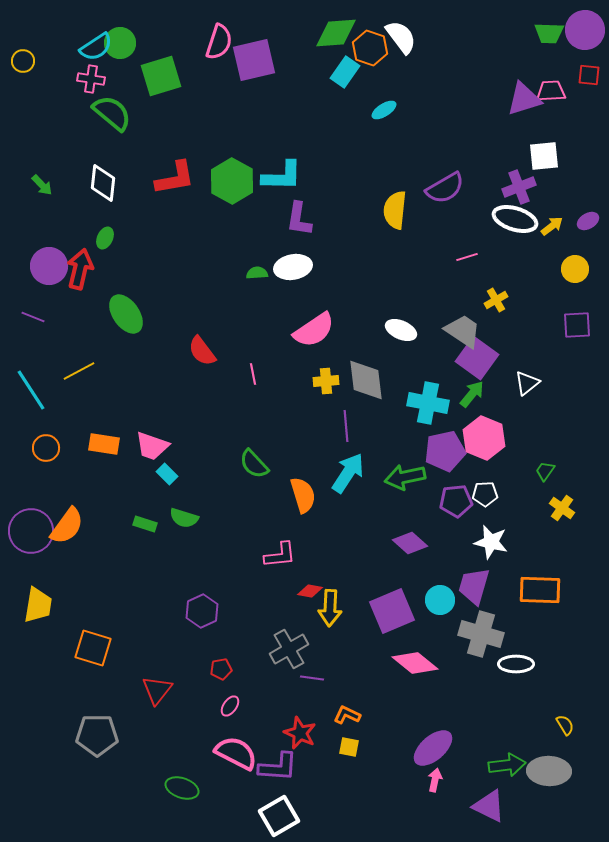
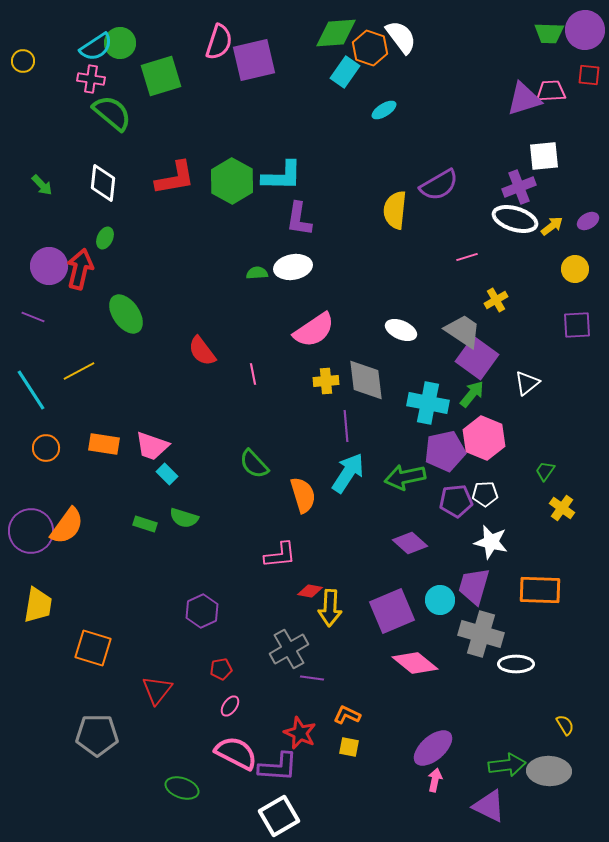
purple semicircle at (445, 188): moved 6 px left, 3 px up
